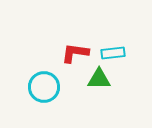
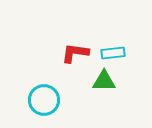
green triangle: moved 5 px right, 2 px down
cyan circle: moved 13 px down
